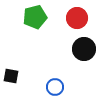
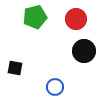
red circle: moved 1 px left, 1 px down
black circle: moved 2 px down
black square: moved 4 px right, 8 px up
